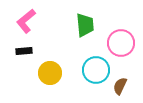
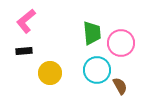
green trapezoid: moved 7 px right, 8 px down
cyan circle: moved 1 px right
brown semicircle: rotated 126 degrees clockwise
